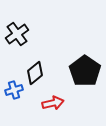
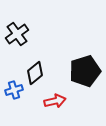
black pentagon: rotated 20 degrees clockwise
red arrow: moved 2 px right, 2 px up
